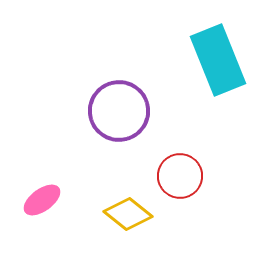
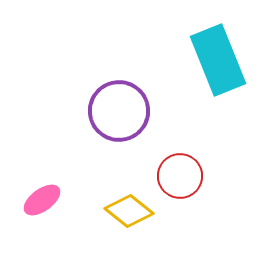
yellow diamond: moved 1 px right, 3 px up
